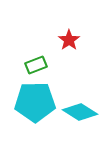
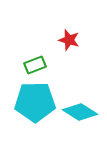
red star: rotated 20 degrees counterclockwise
green rectangle: moved 1 px left
